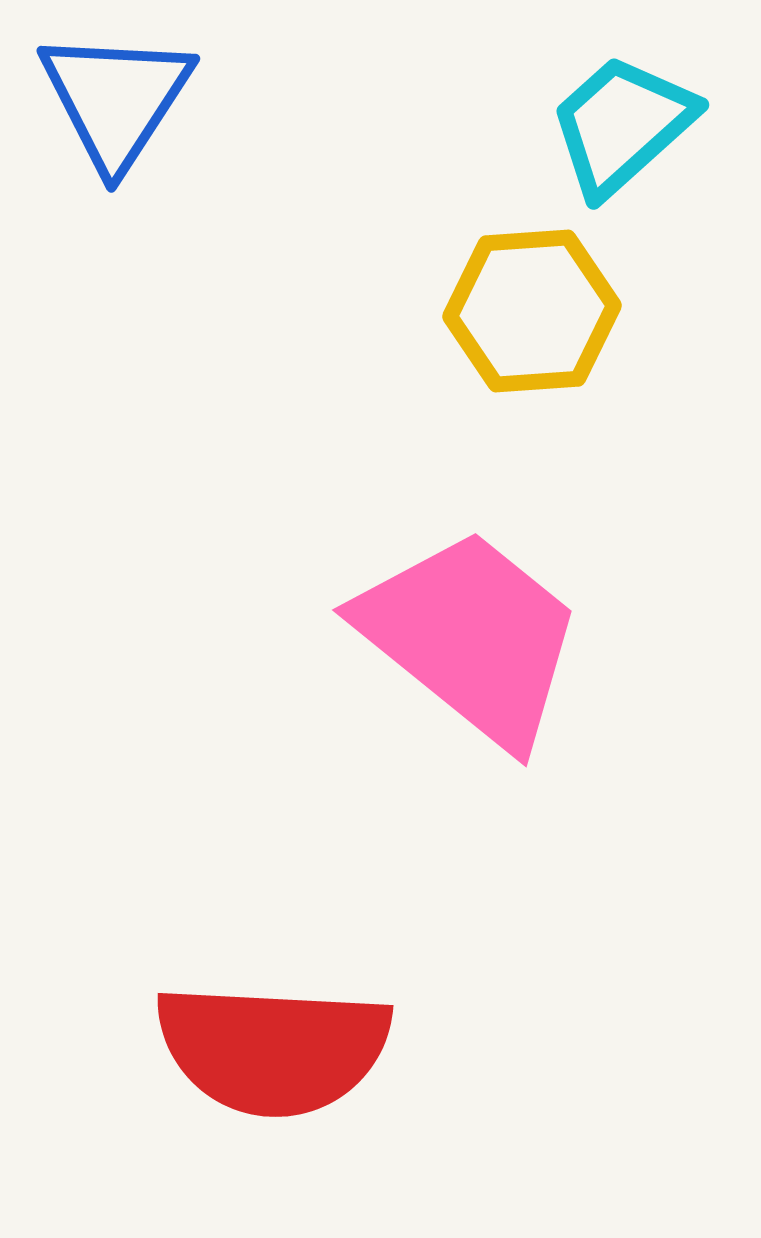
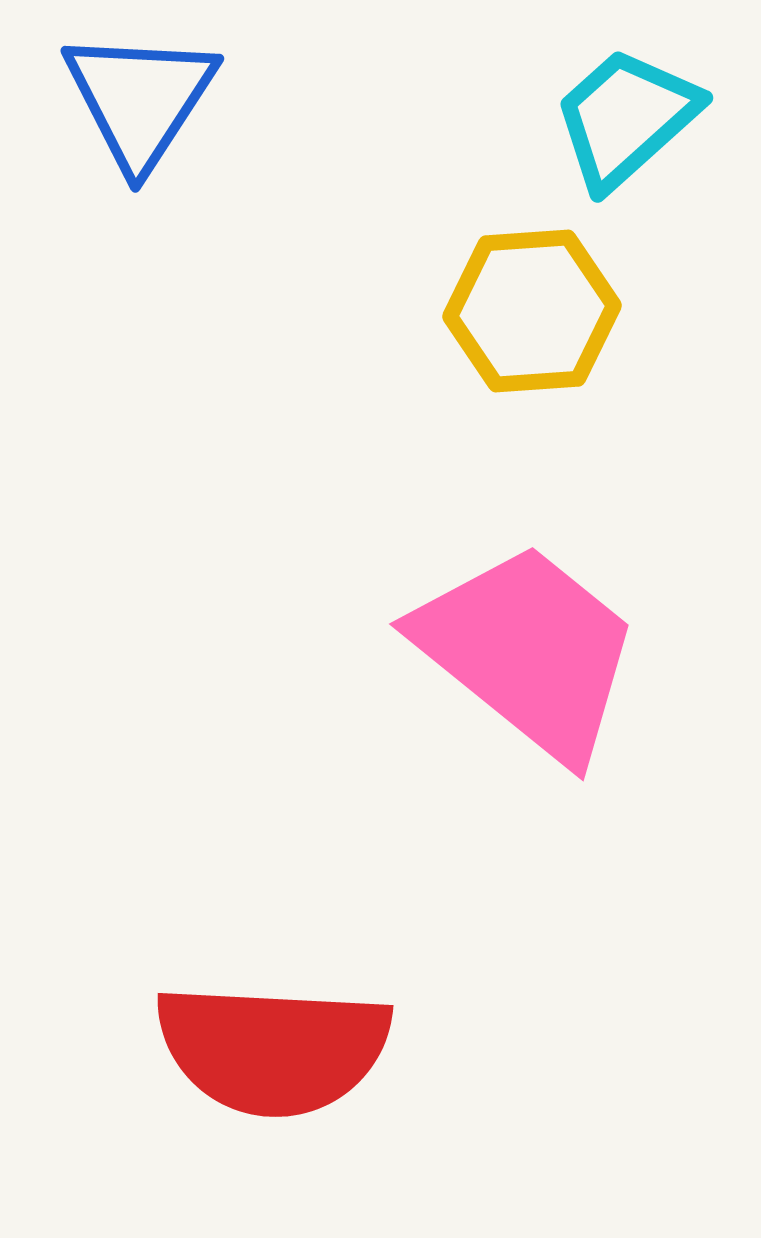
blue triangle: moved 24 px right
cyan trapezoid: moved 4 px right, 7 px up
pink trapezoid: moved 57 px right, 14 px down
